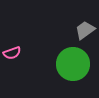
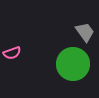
gray trapezoid: moved 2 px down; rotated 90 degrees clockwise
